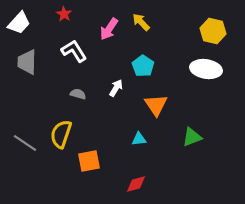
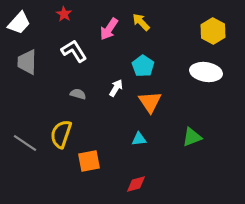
yellow hexagon: rotated 15 degrees clockwise
white ellipse: moved 3 px down
orange triangle: moved 6 px left, 3 px up
